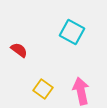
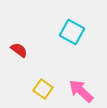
pink arrow: rotated 36 degrees counterclockwise
